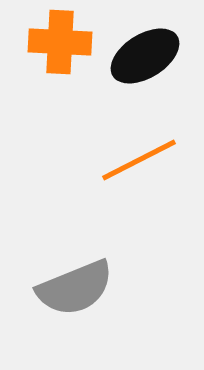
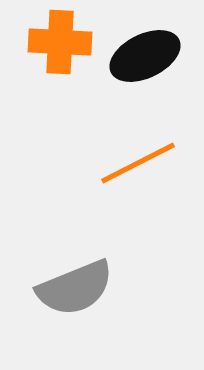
black ellipse: rotated 6 degrees clockwise
orange line: moved 1 px left, 3 px down
